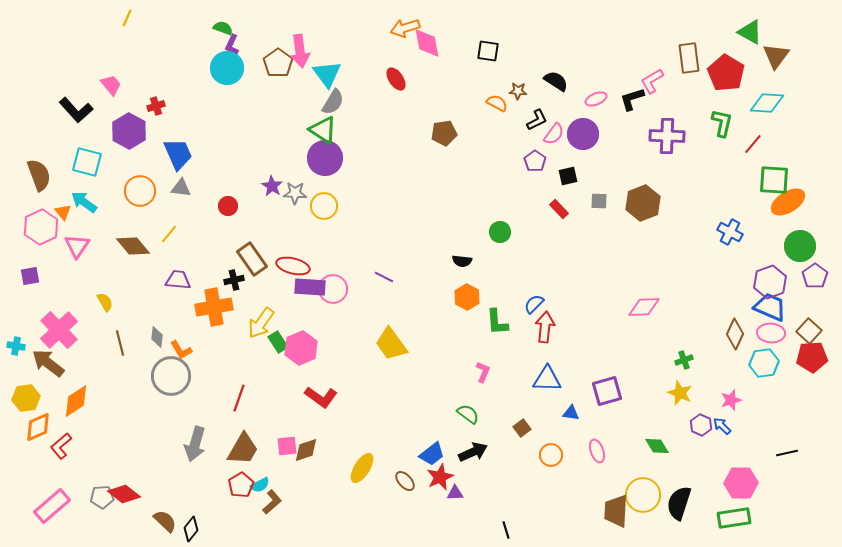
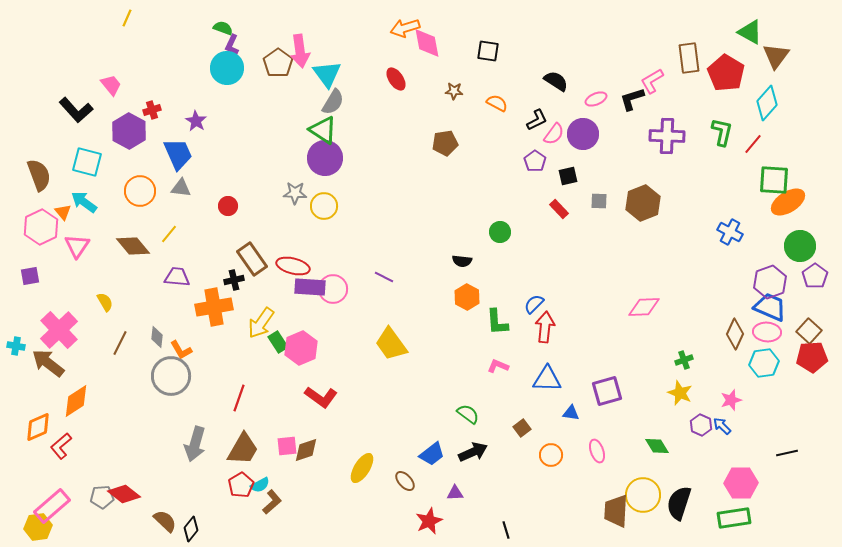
brown star at (518, 91): moved 64 px left
cyan diamond at (767, 103): rotated 52 degrees counterclockwise
red cross at (156, 106): moved 4 px left, 4 px down
green L-shape at (722, 123): moved 9 px down
brown pentagon at (444, 133): moved 1 px right, 10 px down
purple star at (272, 186): moved 76 px left, 65 px up
purple trapezoid at (178, 280): moved 1 px left, 3 px up
pink ellipse at (771, 333): moved 4 px left, 1 px up
brown line at (120, 343): rotated 40 degrees clockwise
pink L-shape at (483, 372): moved 15 px right, 6 px up; rotated 90 degrees counterclockwise
yellow hexagon at (26, 398): moved 12 px right, 129 px down
red star at (440, 477): moved 11 px left, 44 px down
